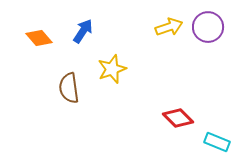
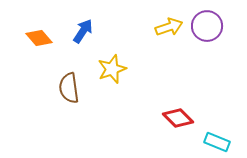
purple circle: moved 1 px left, 1 px up
